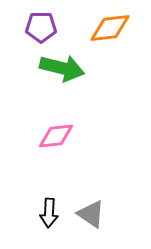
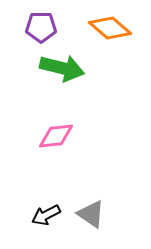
orange diamond: rotated 48 degrees clockwise
black arrow: moved 3 px left, 2 px down; rotated 60 degrees clockwise
